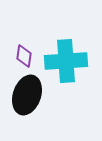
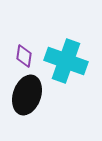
cyan cross: rotated 24 degrees clockwise
